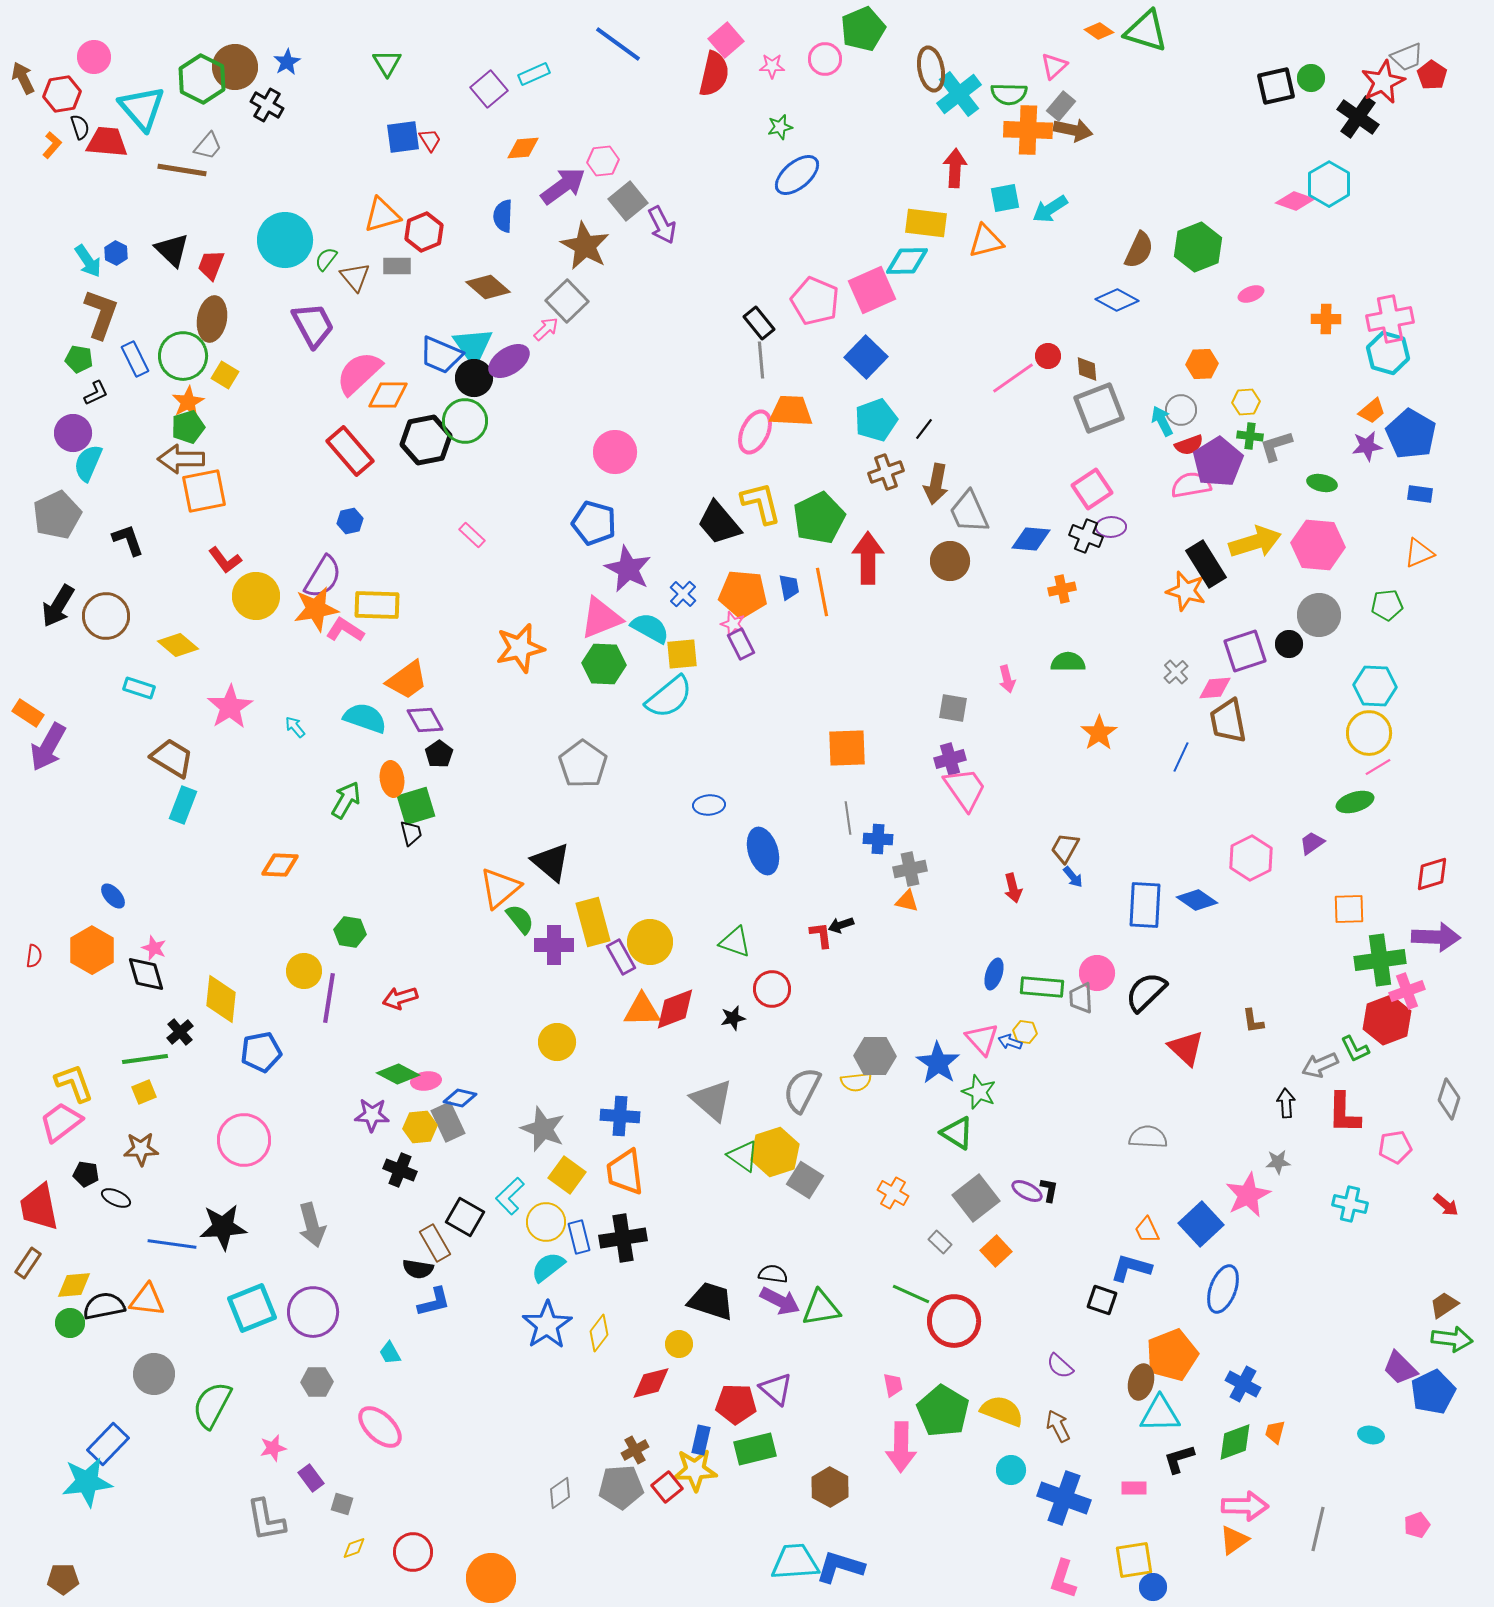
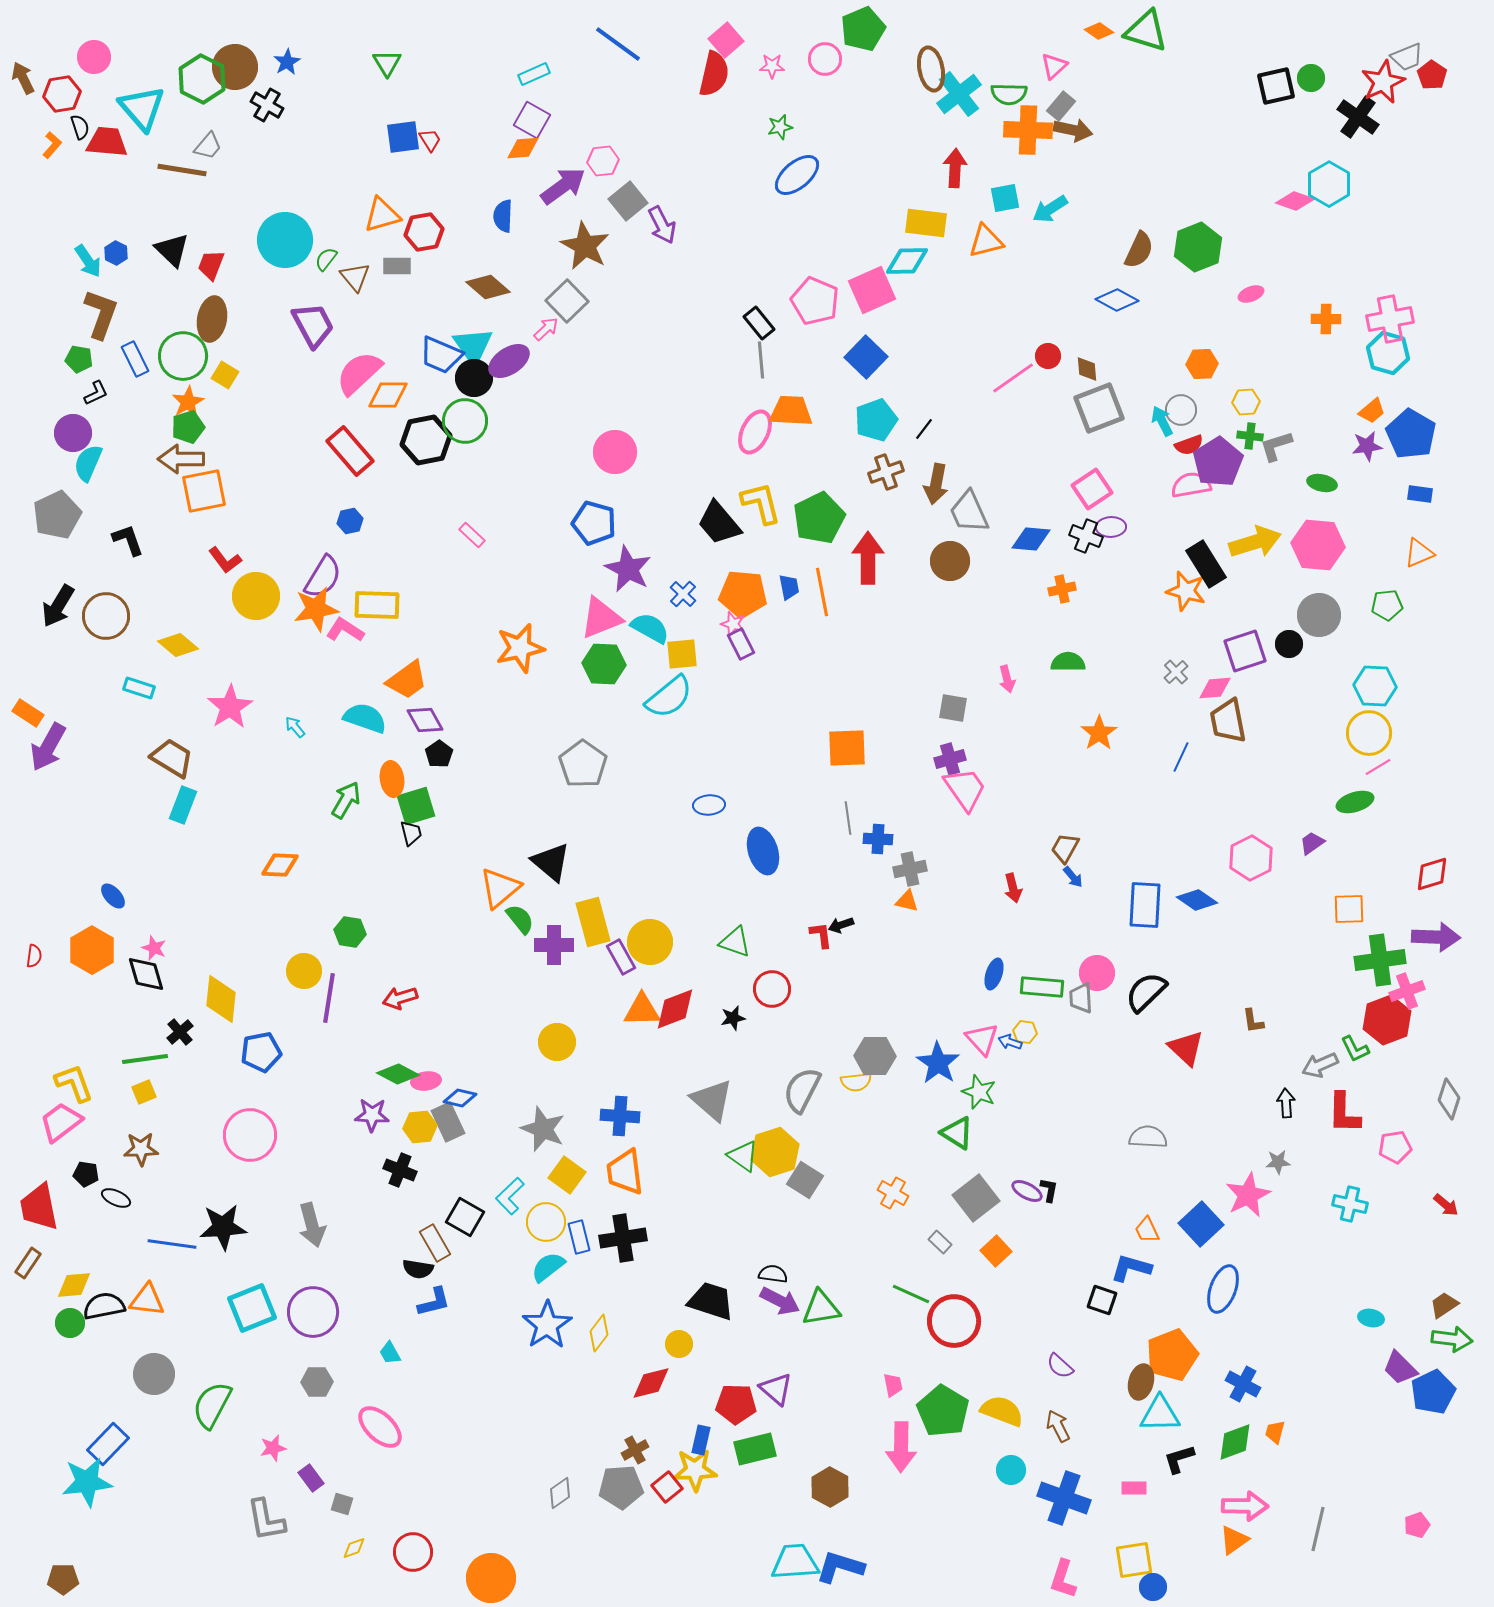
purple square at (489, 89): moved 43 px right, 31 px down; rotated 21 degrees counterclockwise
red hexagon at (424, 232): rotated 12 degrees clockwise
pink circle at (244, 1140): moved 6 px right, 5 px up
cyan ellipse at (1371, 1435): moved 117 px up
